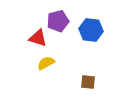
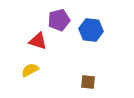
purple pentagon: moved 1 px right, 1 px up
red triangle: moved 3 px down
yellow semicircle: moved 16 px left, 7 px down
